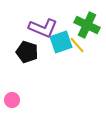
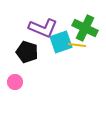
green cross: moved 2 px left, 3 px down
yellow line: rotated 42 degrees counterclockwise
pink circle: moved 3 px right, 18 px up
